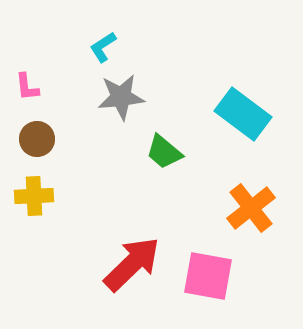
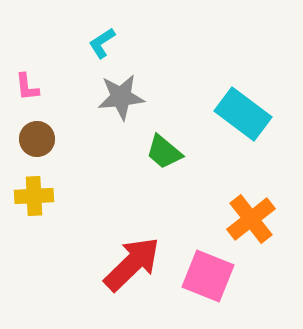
cyan L-shape: moved 1 px left, 4 px up
orange cross: moved 11 px down
pink square: rotated 12 degrees clockwise
